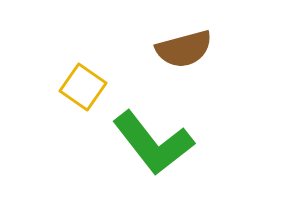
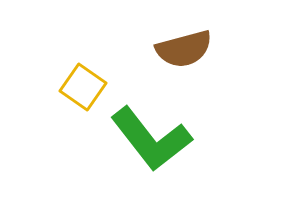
green L-shape: moved 2 px left, 4 px up
